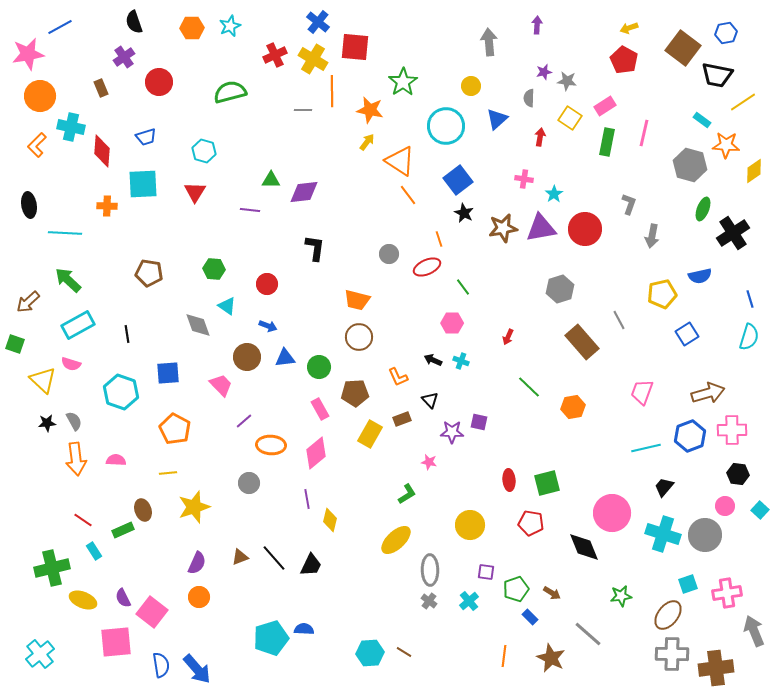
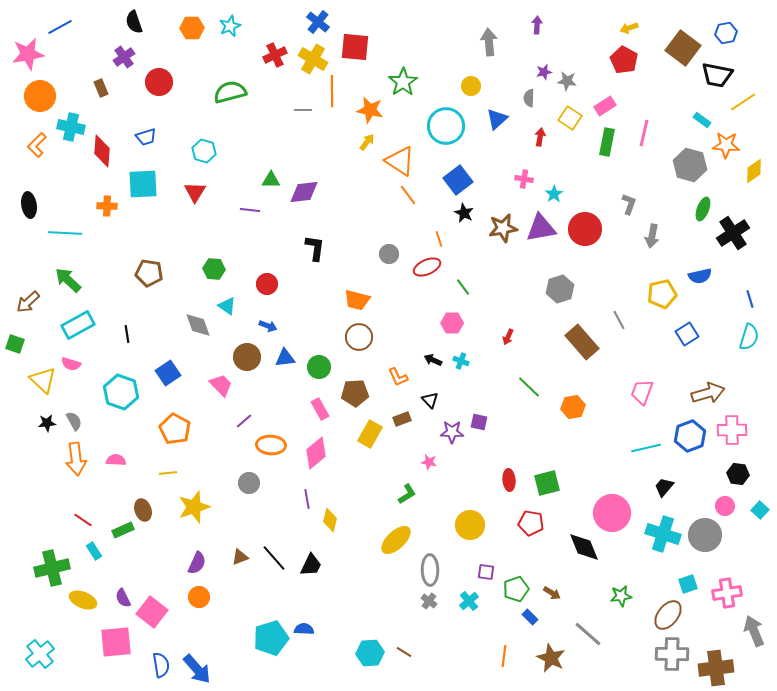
blue square at (168, 373): rotated 30 degrees counterclockwise
